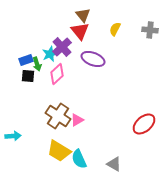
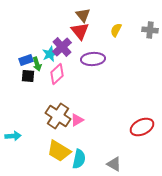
yellow semicircle: moved 1 px right, 1 px down
purple ellipse: rotated 25 degrees counterclockwise
red ellipse: moved 2 px left, 3 px down; rotated 15 degrees clockwise
cyan semicircle: rotated 144 degrees counterclockwise
